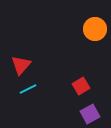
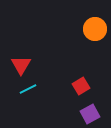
red triangle: rotated 10 degrees counterclockwise
